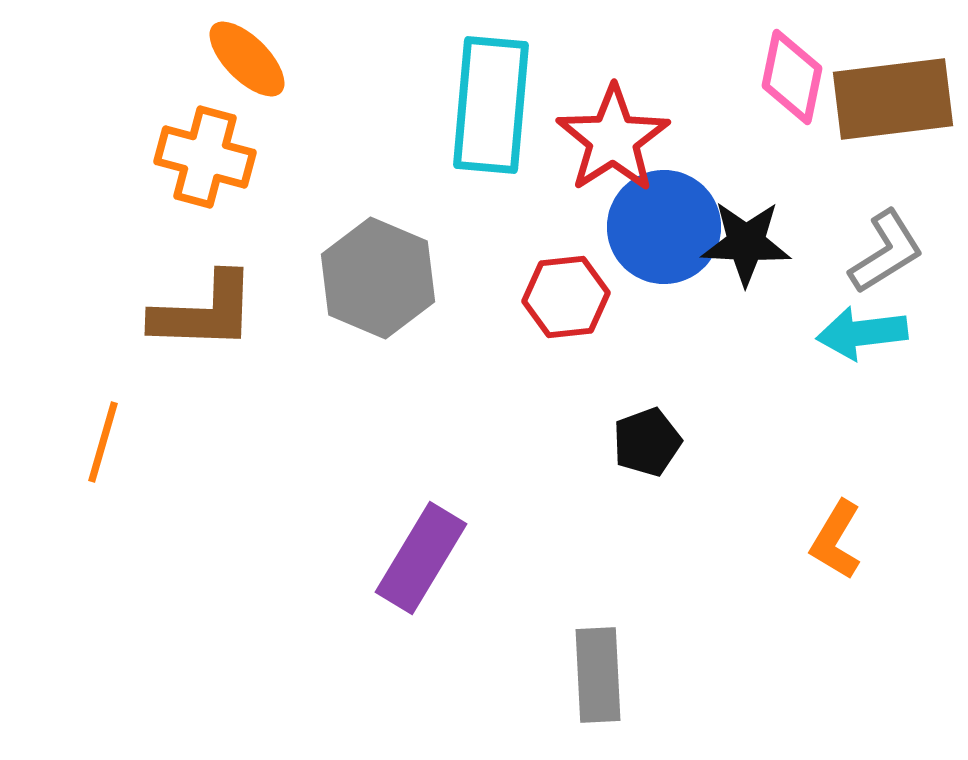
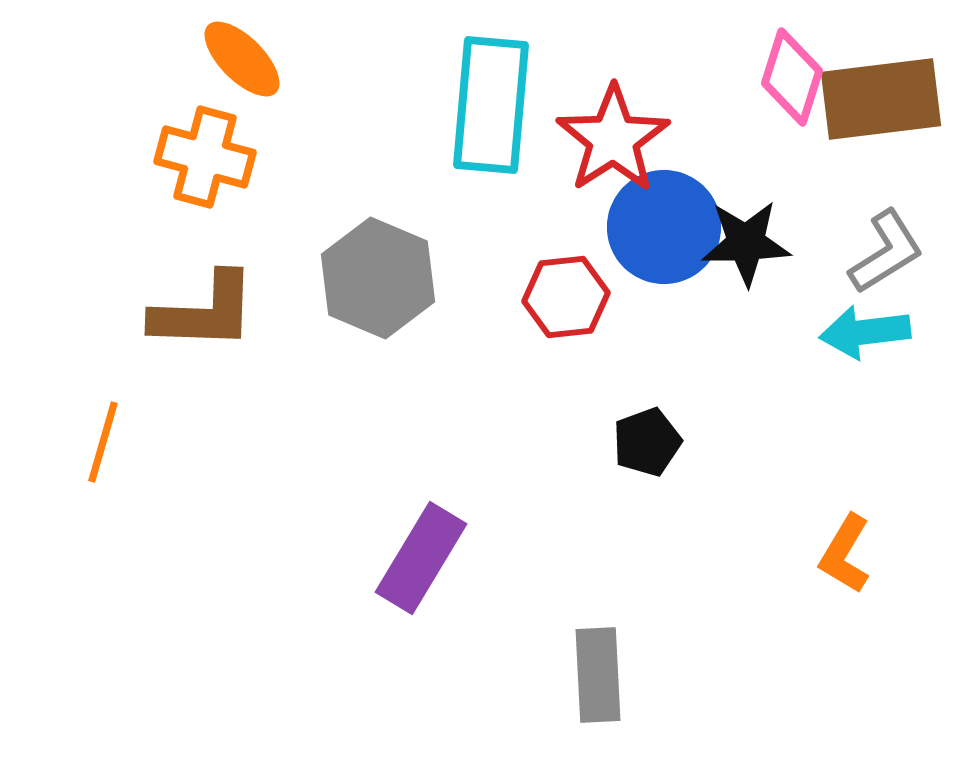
orange ellipse: moved 5 px left
pink diamond: rotated 6 degrees clockwise
brown rectangle: moved 12 px left
black star: rotated 4 degrees counterclockwise
cyan arrow: moved 3 px right, 1 px up
orange L-shape: moved 9 px right, 14 px down
